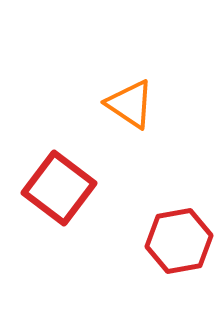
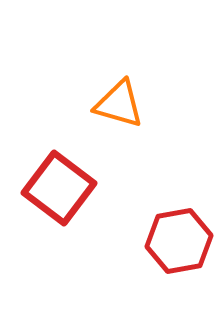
orange triangle: moved 11 px left; rotated 18 degrees counterclockwise
